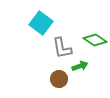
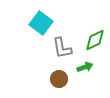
green diamond: rotated 60 degrees counterclockwise
green arrow: moved 5 px right, 1 px down
